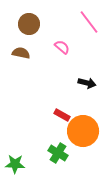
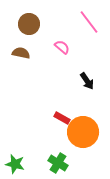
black arrow: moved 2 px up; rotated 42 degrees clockwise
red rectangle: moved 3 px down
orange circle: moved 1 px down
green cross: moved 10 px down
green star: rotated 12 degrees clockwise
